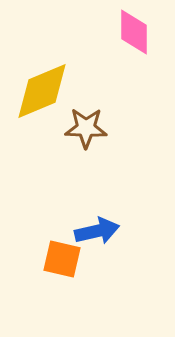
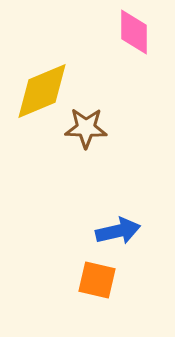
blue arrow: moved 21 px right
orange square: moved 35 px right, 21 px down
